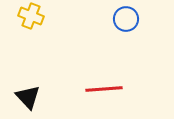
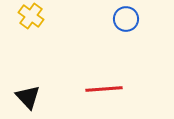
yellow cross: rotated 15 degrees clockwise
